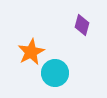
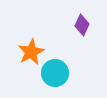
purple diamond: rotated 10 degrees clockwise
